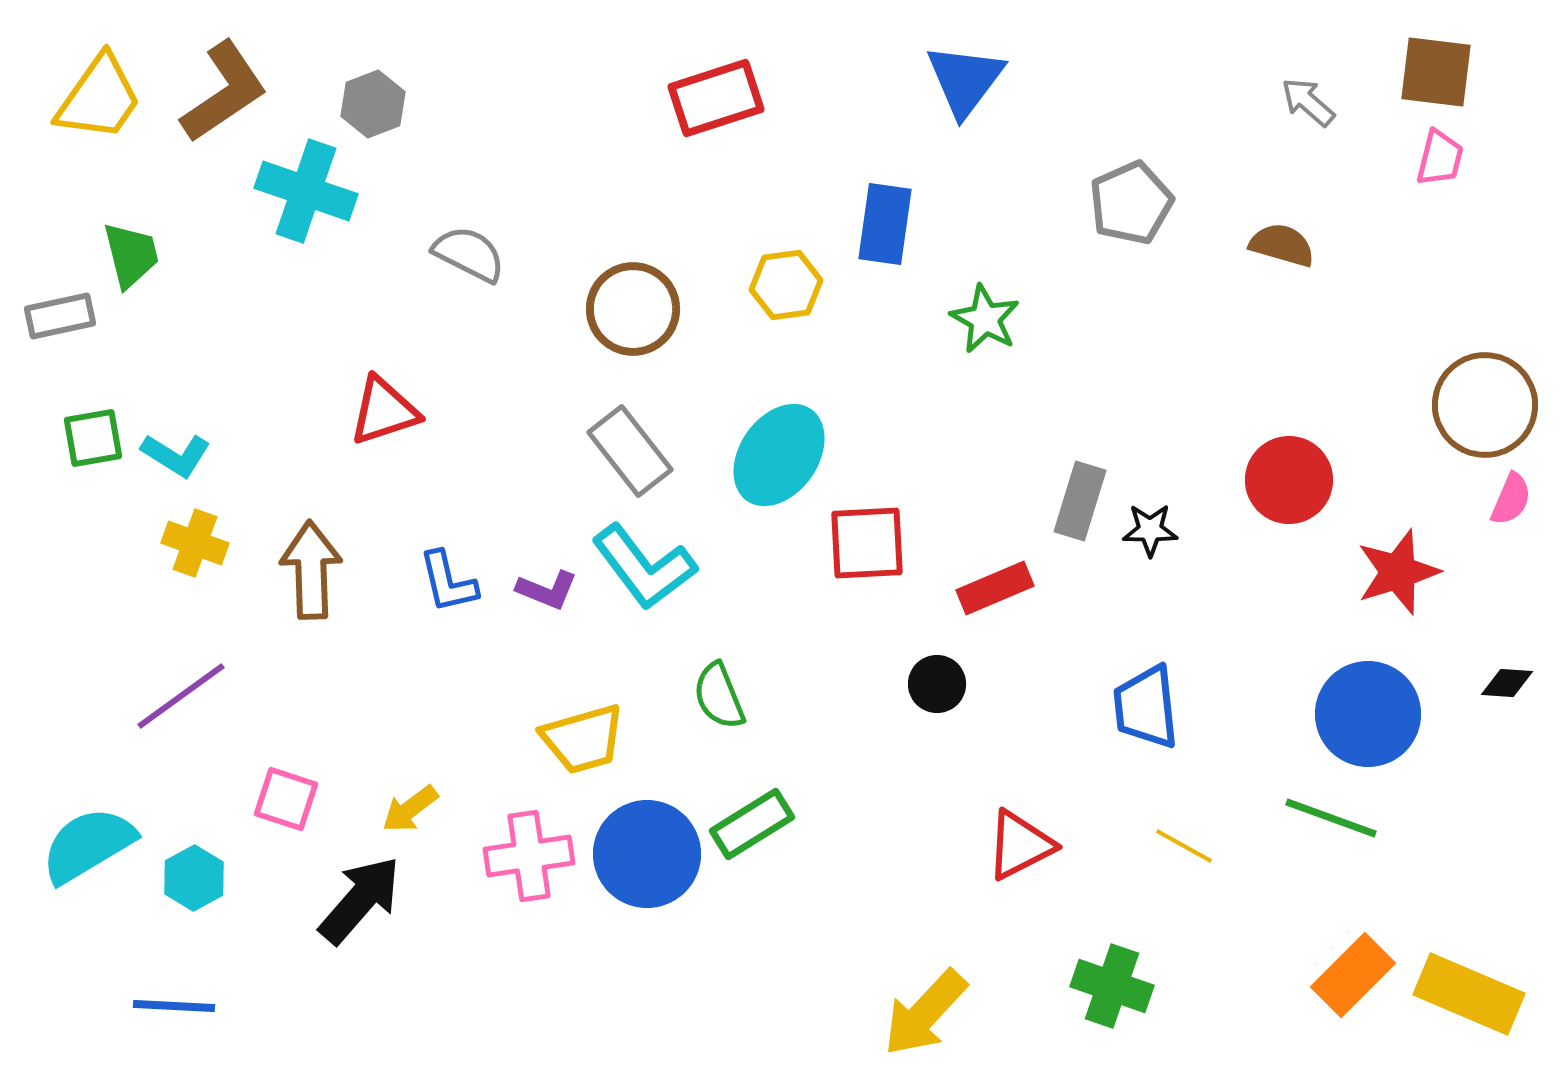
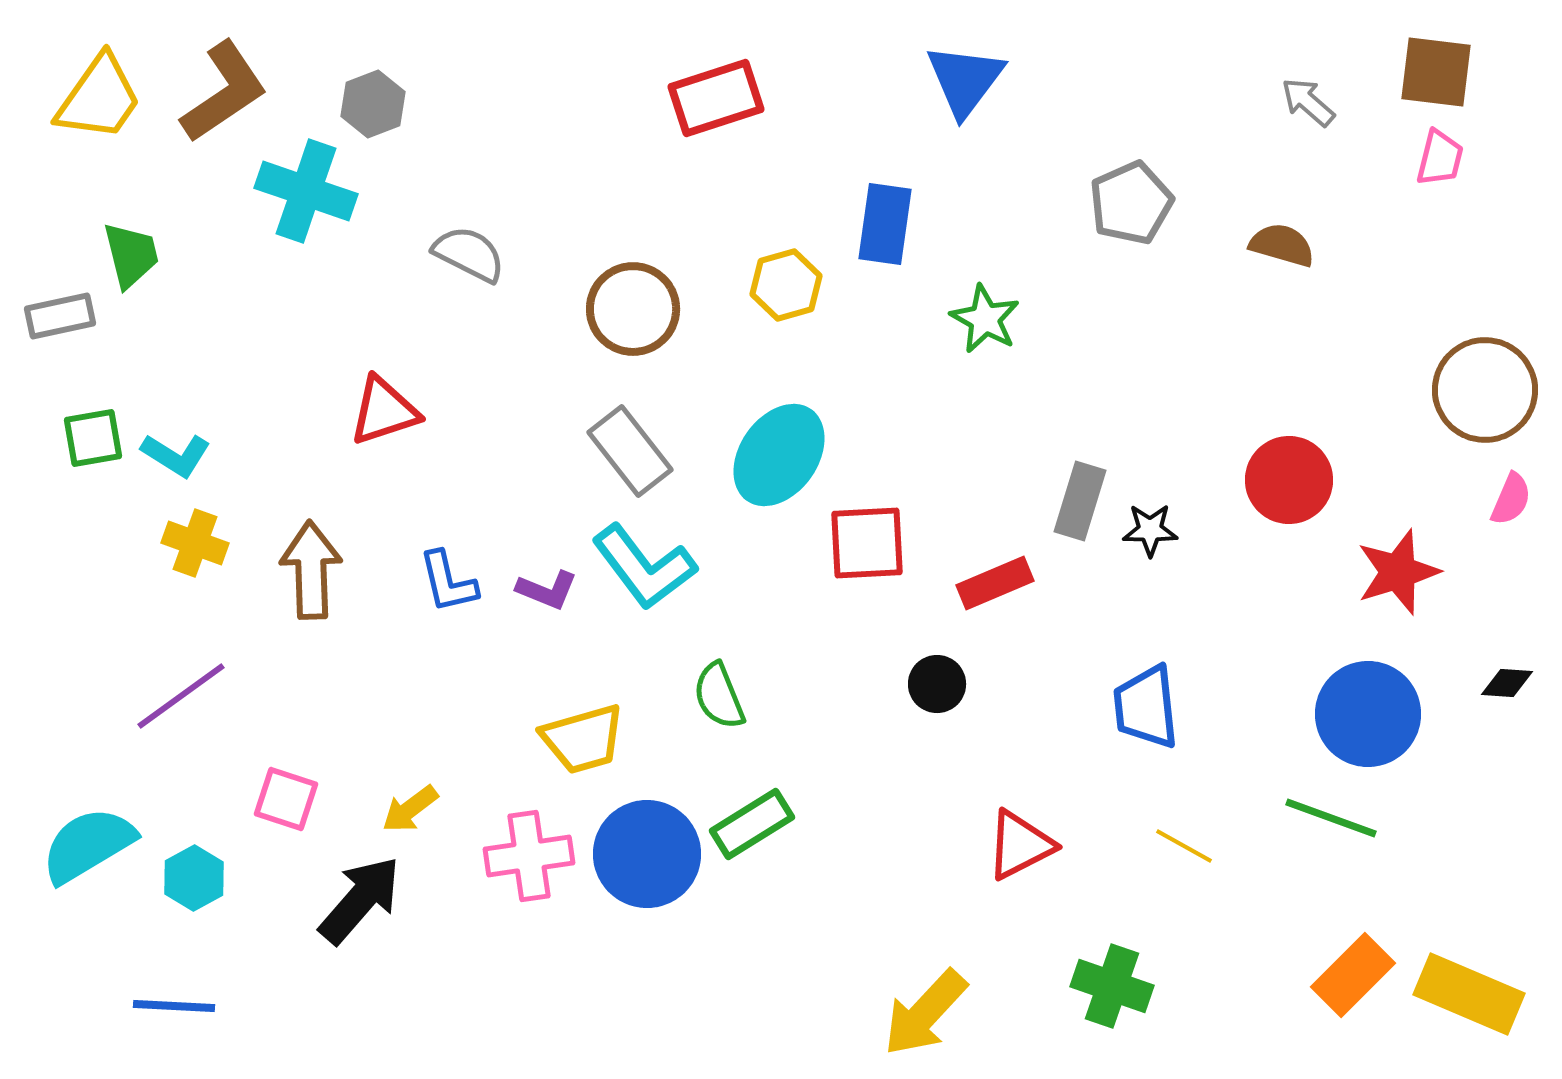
yellow hexagon at (786, 285): rotated 8 degrees counterclockwise
brown circle at (1485, 405): moved 15 px up
red rectangle at (995, 588): moved 5 px up
